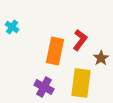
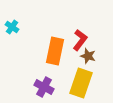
brown star: moved 13 px left, 2 px up; rotated 21 degrees counterclockwise
yellow rectangle: rotated 12 degrees clockwise
